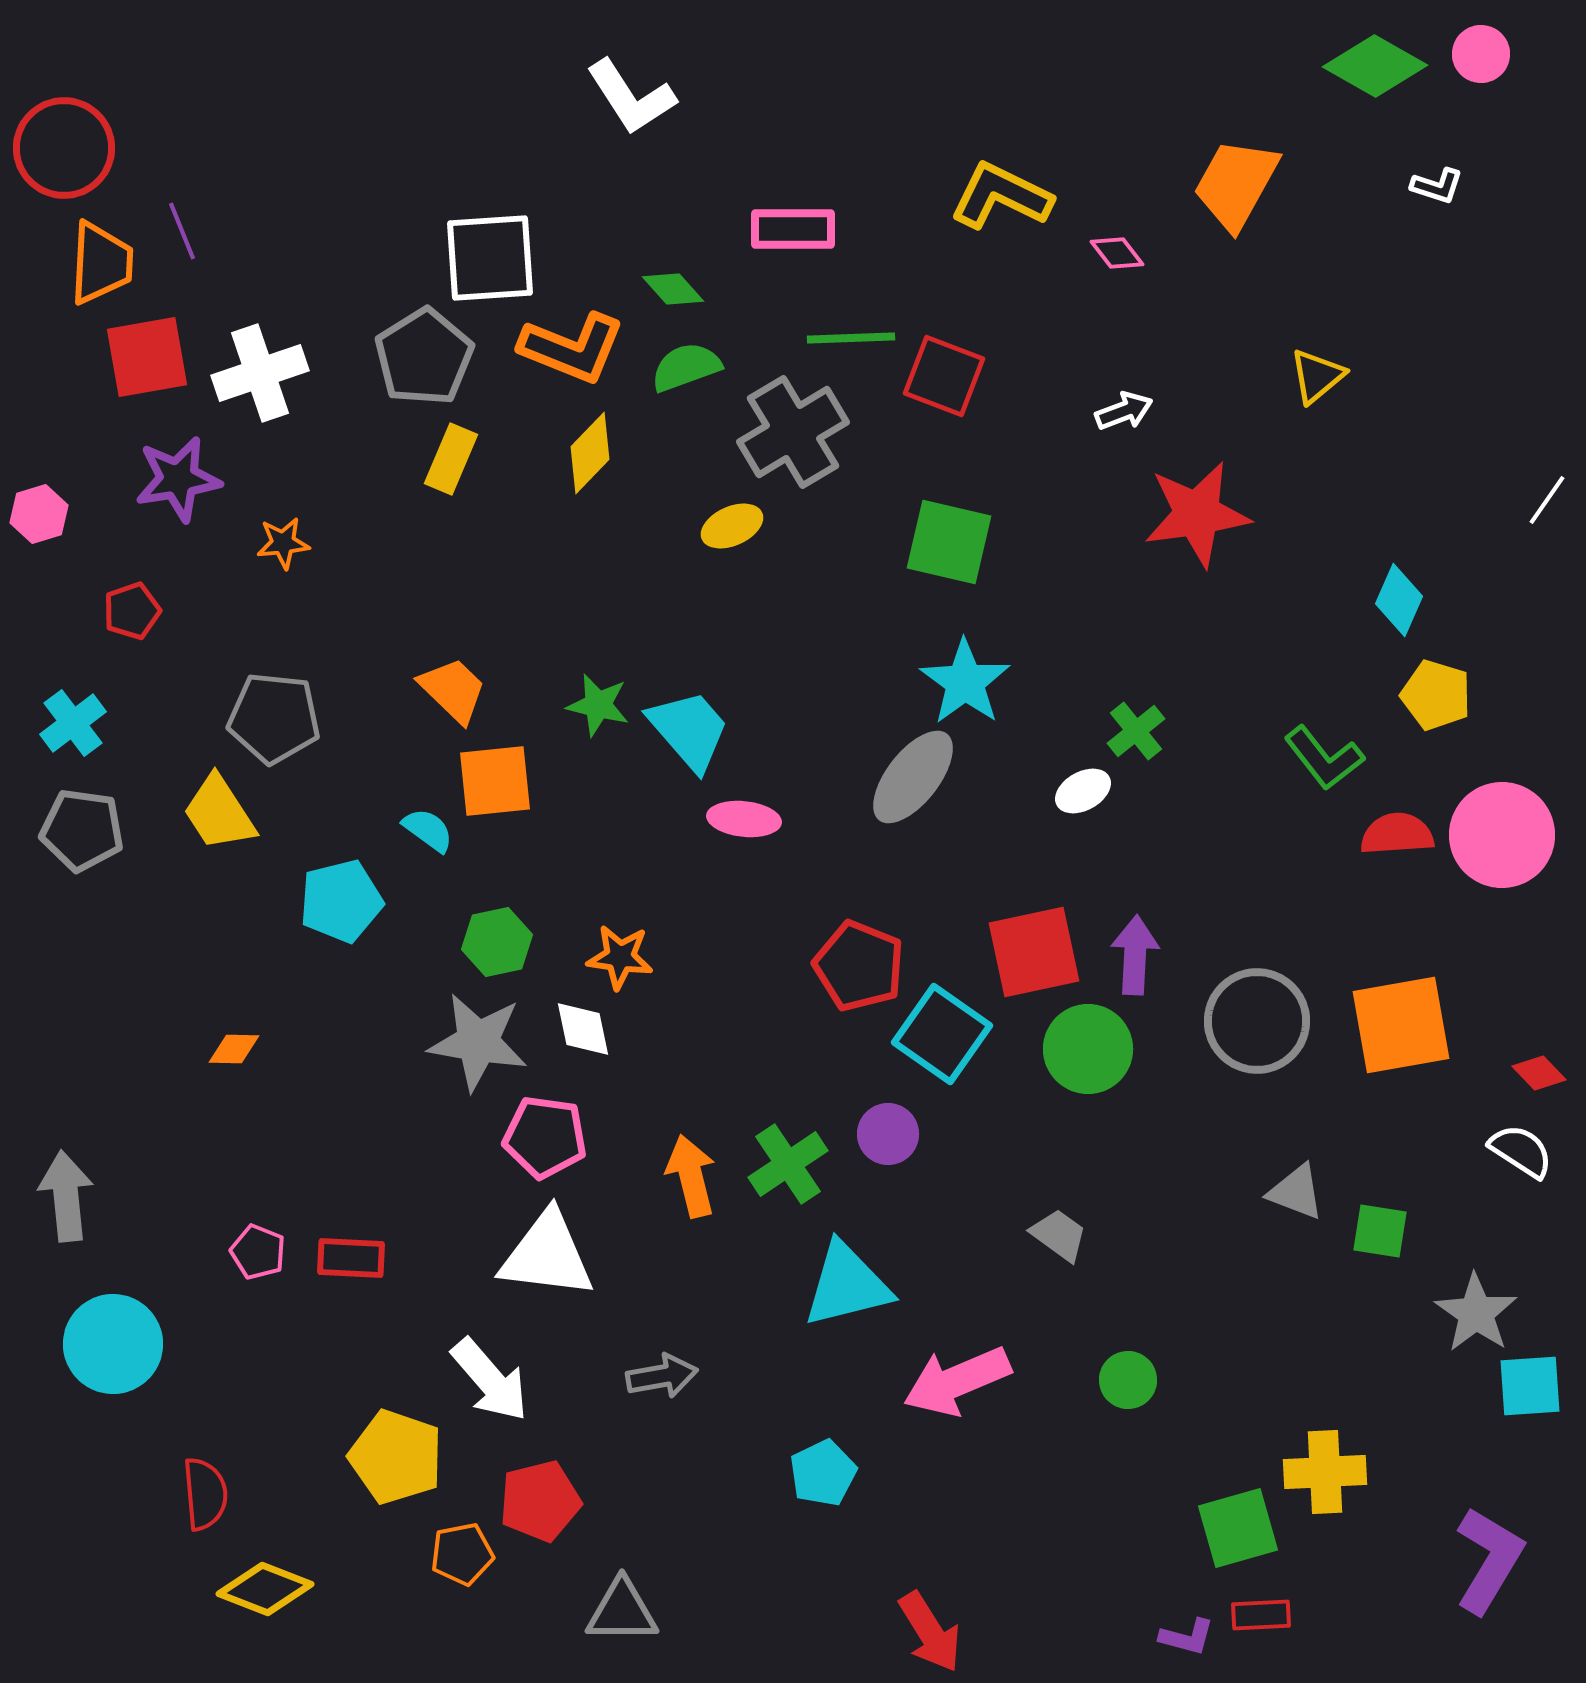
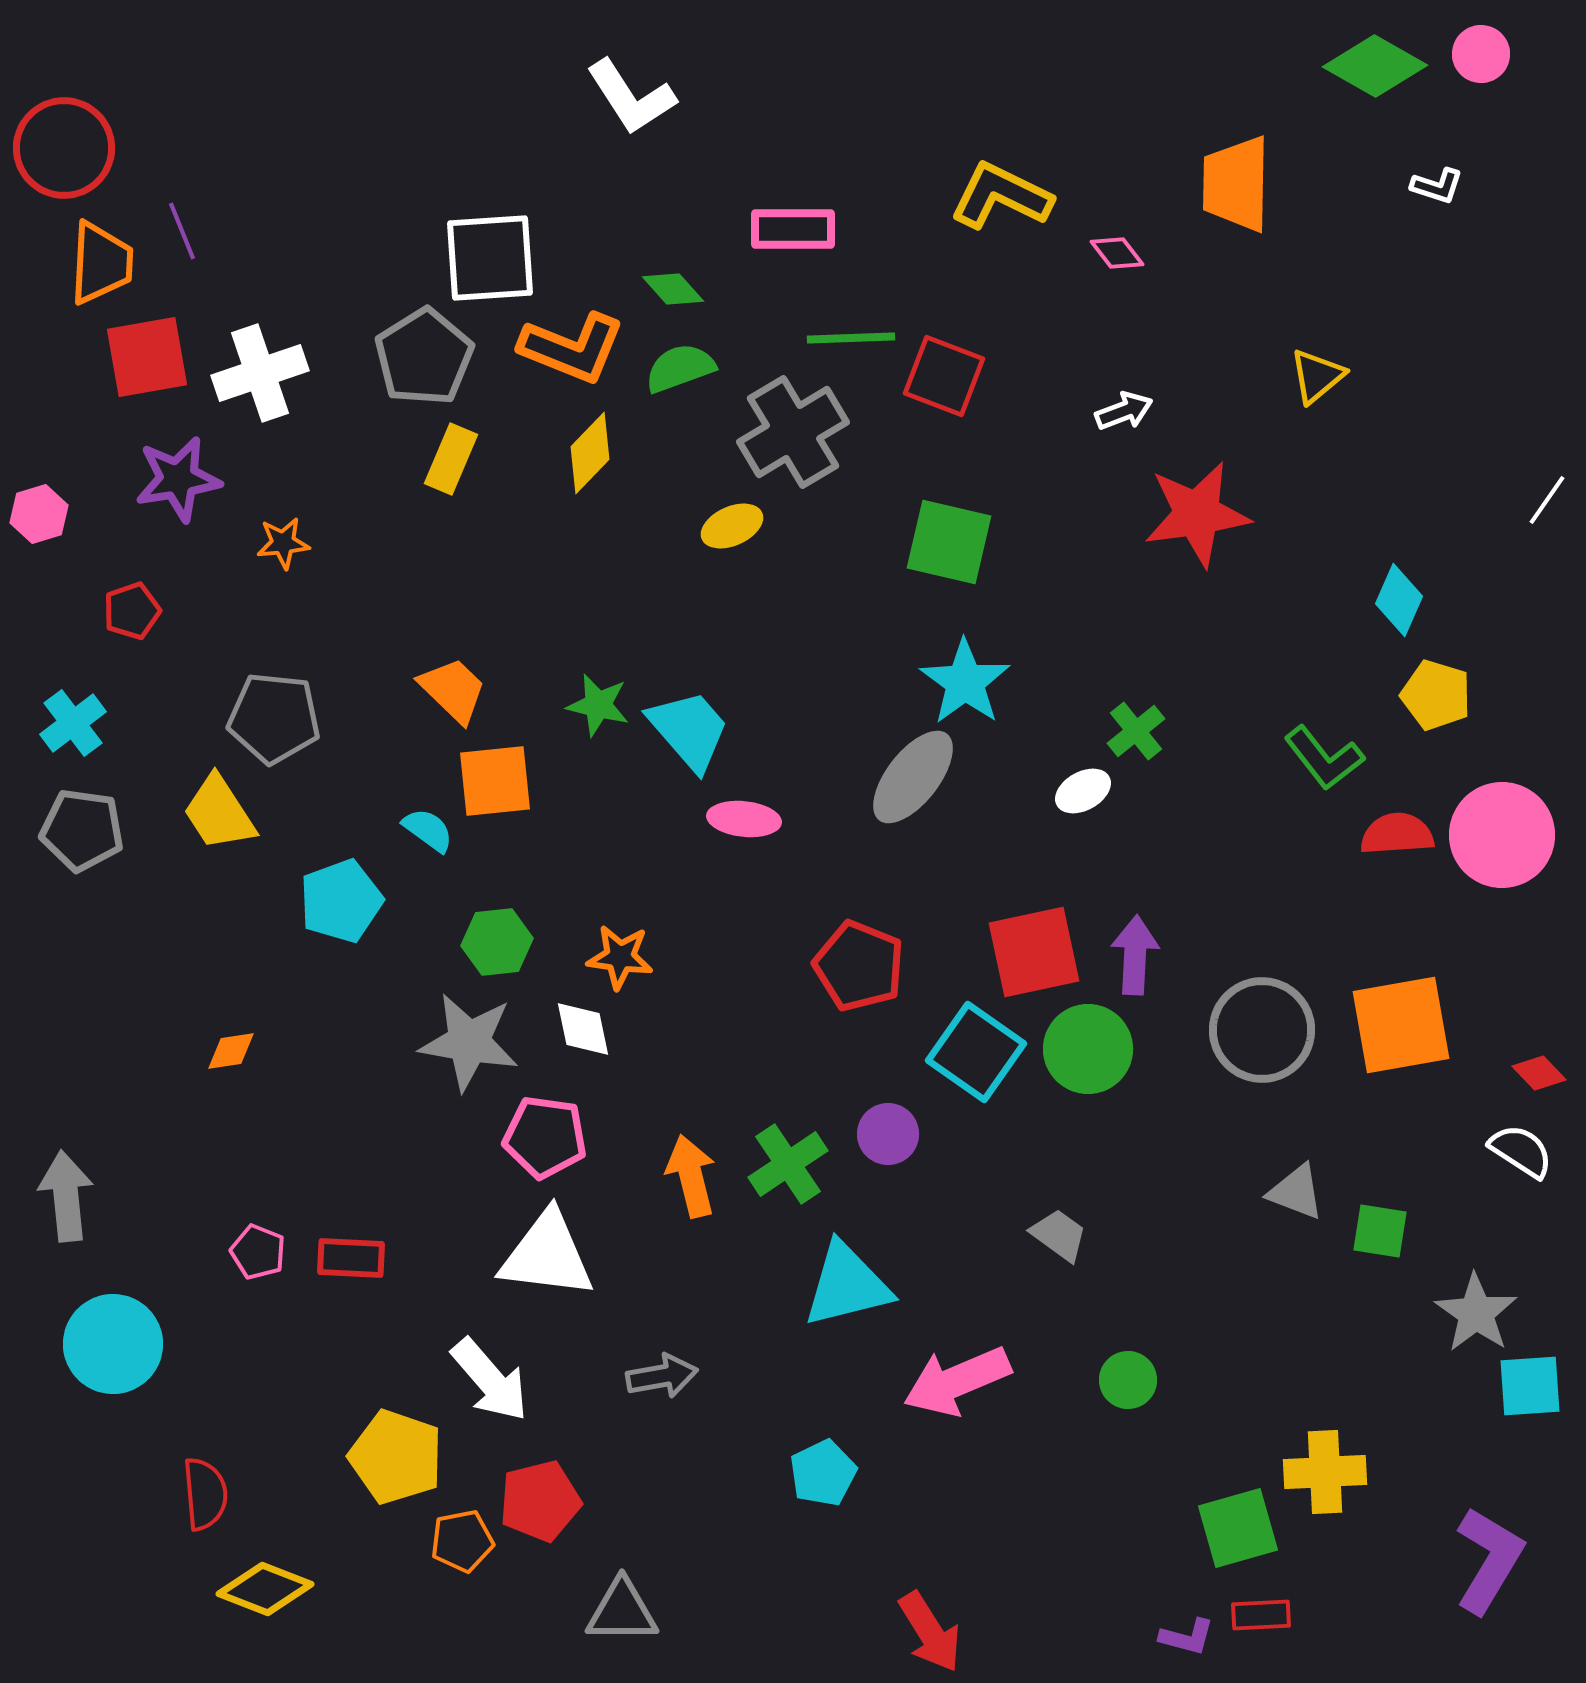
orange trapezoid at (1236, 184): rotated 28 degrees counterclockwise
green semicircle at (686, 367): moved 6 px left, 1 px down
cyan pentagon at (341, 901): rotated 6 degrees counterclockwise
green hexagon at (497, 942): rotated 6 degrees clockwise
gray circle at (1257, 1021): moved 5 px right, 9 px down
cyan square at (942, 1034): moved 34 px right, 18 px down
gray star at (478, 1042): moved 9 px left
orange diamond at (234, 1049): moved 3 px left, 2 px down; rotated 10 degrees counterclockwise
orange pentagon at (462, 1554): moved 13 px up
